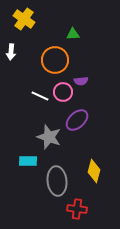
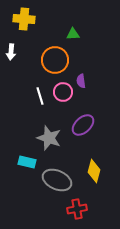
yellow cross: rotated 30 degrees counterclockwise
purple semicircle: rotated 88 degrees clockwise
white line: rotated 48 degrees clockwise
purple ellipse: moved 6 px right, 5 px down
gray star: moved 1 px down
cyan rectangle: moved 1 px left, 1 px down; rotated 12 degrees clockwise
gray ellipse: moved 1 px up; rotated 60 degrees counterclockwise
red cross: rotated 18 degrees counterclockwise
